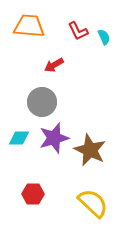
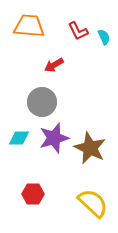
brown star: moved 2 px up
